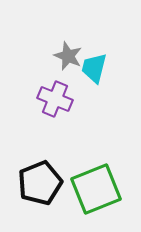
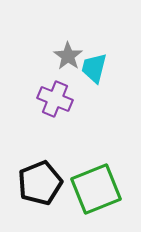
gray star: rotated 12 degrees clockwise
